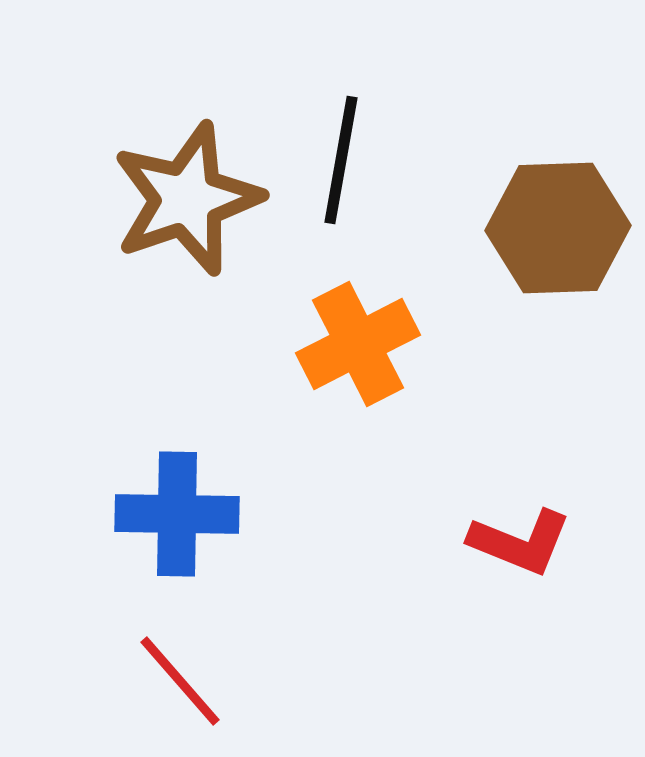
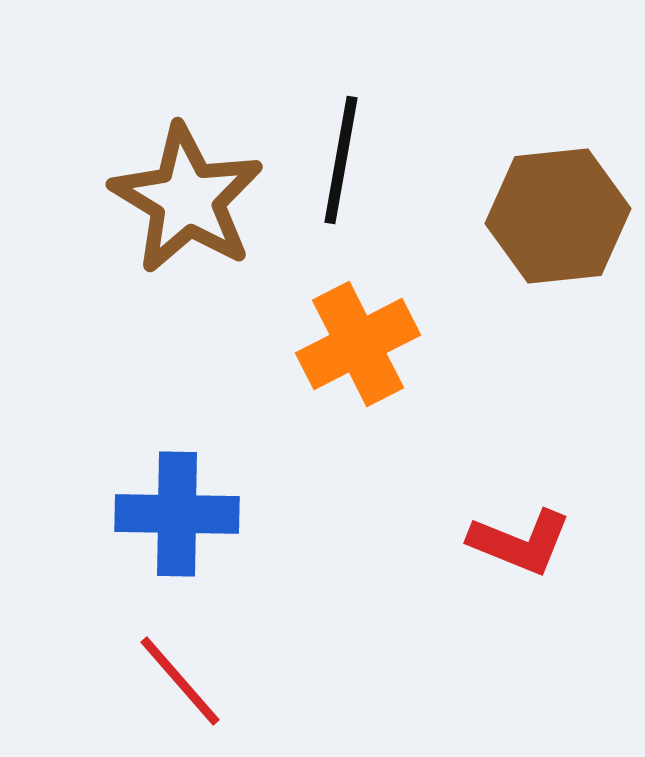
brown star: rotated 22 degrees counterclockwise
brown hexagon: moved 12 px up; rotated 4 degrees counterclockwise
